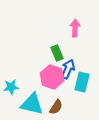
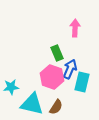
blue arrow: moved 2 px right
